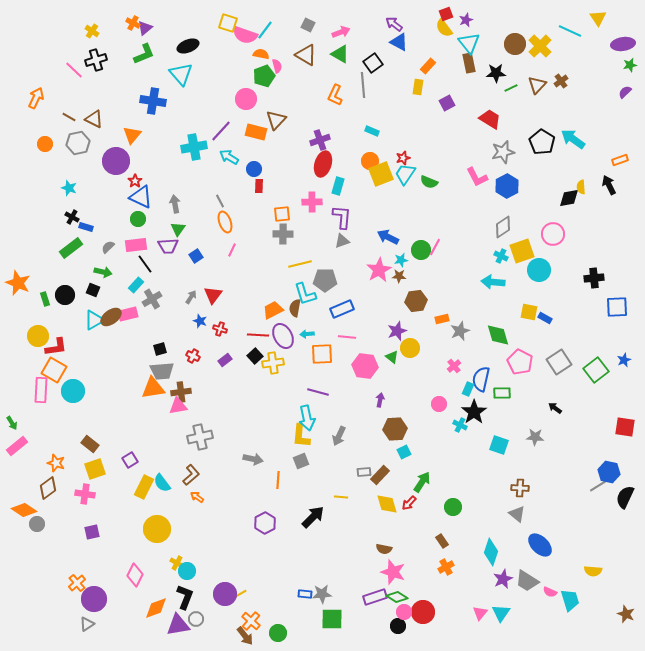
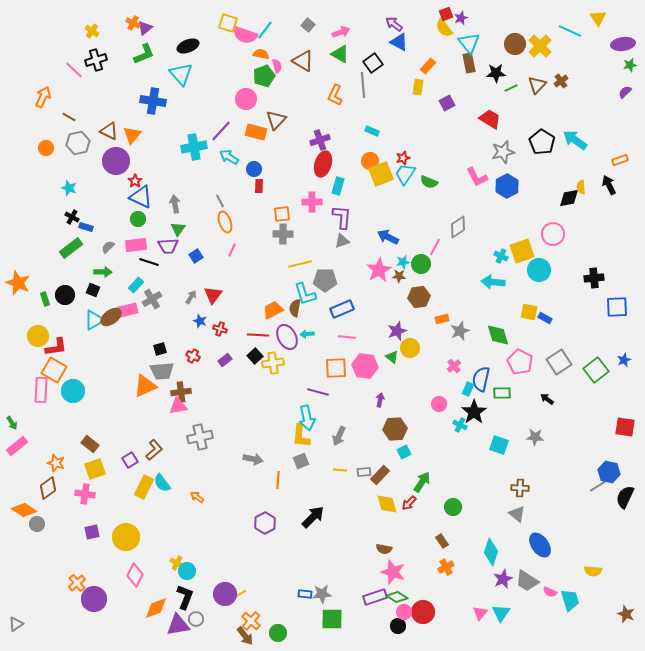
purple star at (466, 20): moved 5 px left, 2 px up
gray square at (308, 25): rotated 16 degrees clockwise
brown triangle at (306, 55): moved 3 px left, 6 px down
orange arrow at (36, 98): moved 7 px right, 1 px up
brown triangle at (94, 119): moved 15 px right, 12 px down
cyan arrow at (573, 139): moved 2 px right, 1 px down
orange circle at (45, 144): moved 1 px right, 4 px down
gray diamond at (503, 227): moved 45 px left
green circle at (421, 250): moved 14 px down
cyan star at (401, 260): moved 2 px right, 2 px down
black line at (145, 264): moved 4 px right, 2 px up; rotated 36 degrees counterclockwise
green arrow at (103, 272): rotated 12 degrees counterclockwise
brown hexagon at (416, 301): moved 3 px right, 4 px up
pink rectangle at (128, 314): moved 4 px up
purple ellipse at (283, 336): moved 4 px right, 1 px down
orange square at (322, 354): moved 14 px right, 14 px down
orange triangle at (153, 388): moved 8 px left, 2 px up; rotated 15 degrees counterclockwise
black arrow at (555, 408): moved 8 px left, 9 px up
brown L-shape at (191, 475): moved 37 px left, 25 px up
yellow line at (341, 497): moved 1 px left, 27 px up
yellow circle at (157, 529): moved 31 px left, 8 px down
blue ellipse at (540, 545): rotated 10 degrees clockwise
gray triangle at (87, 624): moved 71 px left
